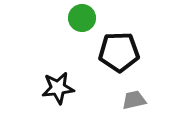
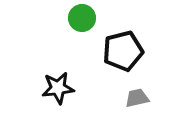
black pentagon: moved 4 px right, 1 px up; rotated 12 degrees counterclockwise
gray trapezoid: moved 3 px right, 2 px up
